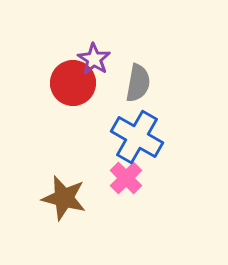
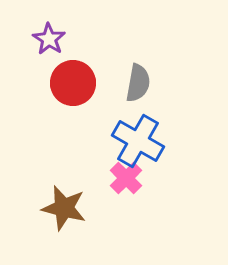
purple star: moved 45 px left, 20 px up
blue cross: moved 1 px right, 4 px down
brown star: moved 10 px down
